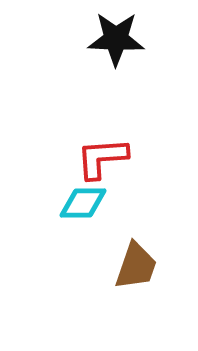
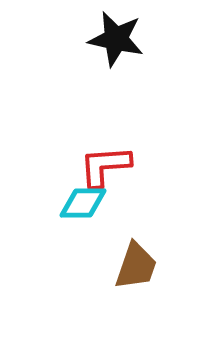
black star: rotated 10 degrees clockwise
red L-shape: moved 3 px right, 8 px down
